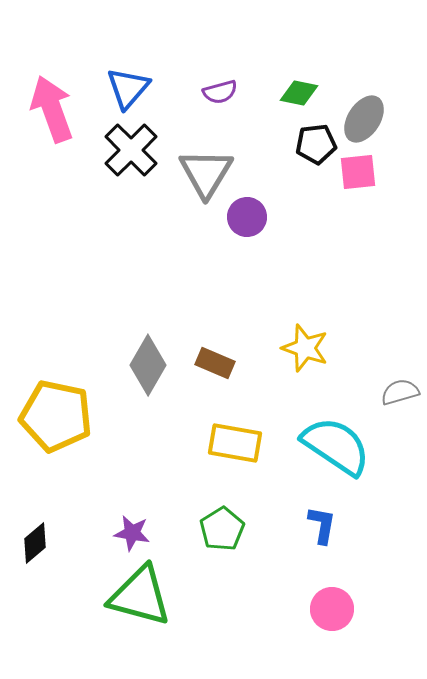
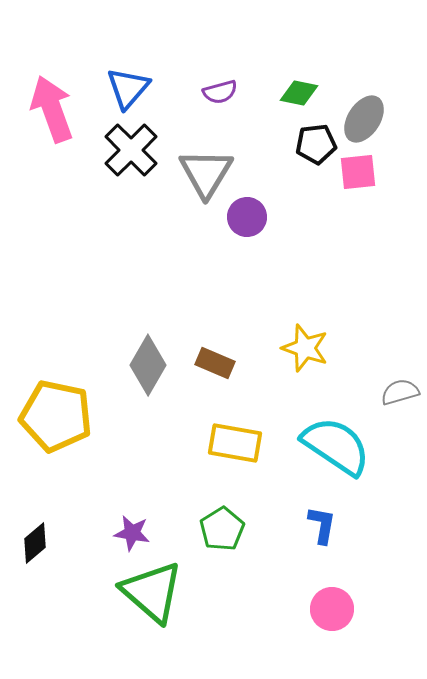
green triangle: moved 12 px right, 4 px up; rotated 26 degrees clockwise
